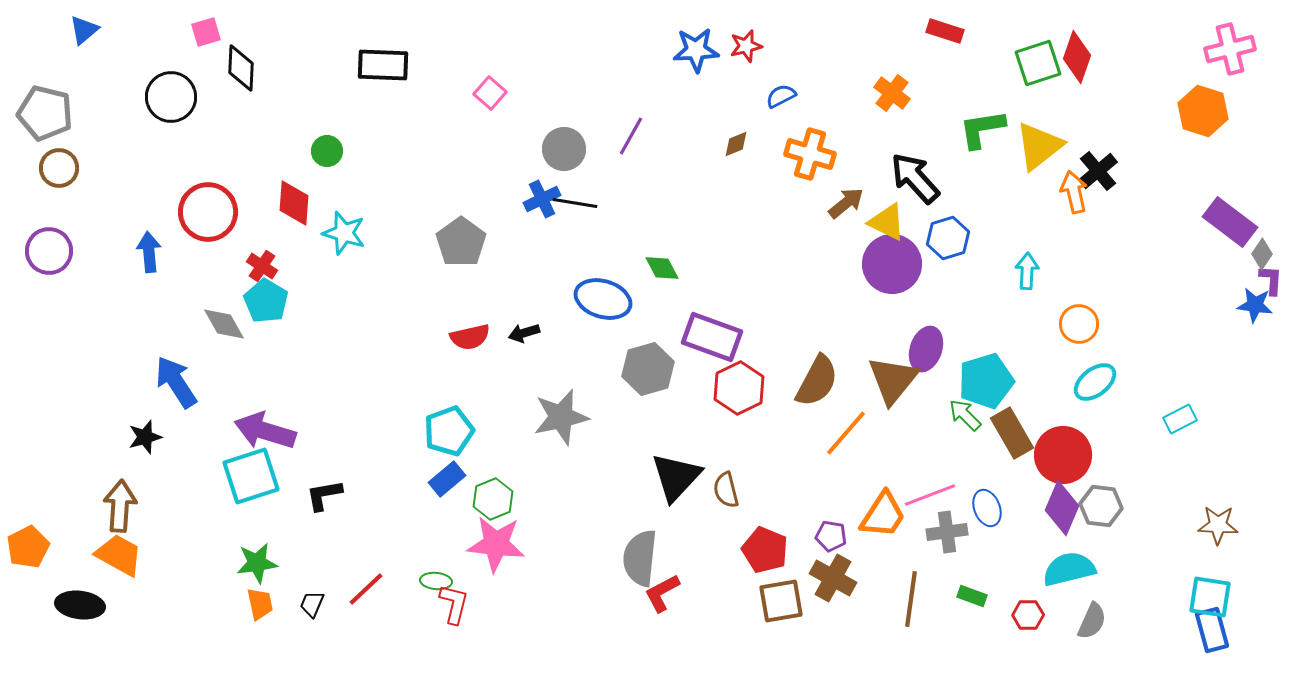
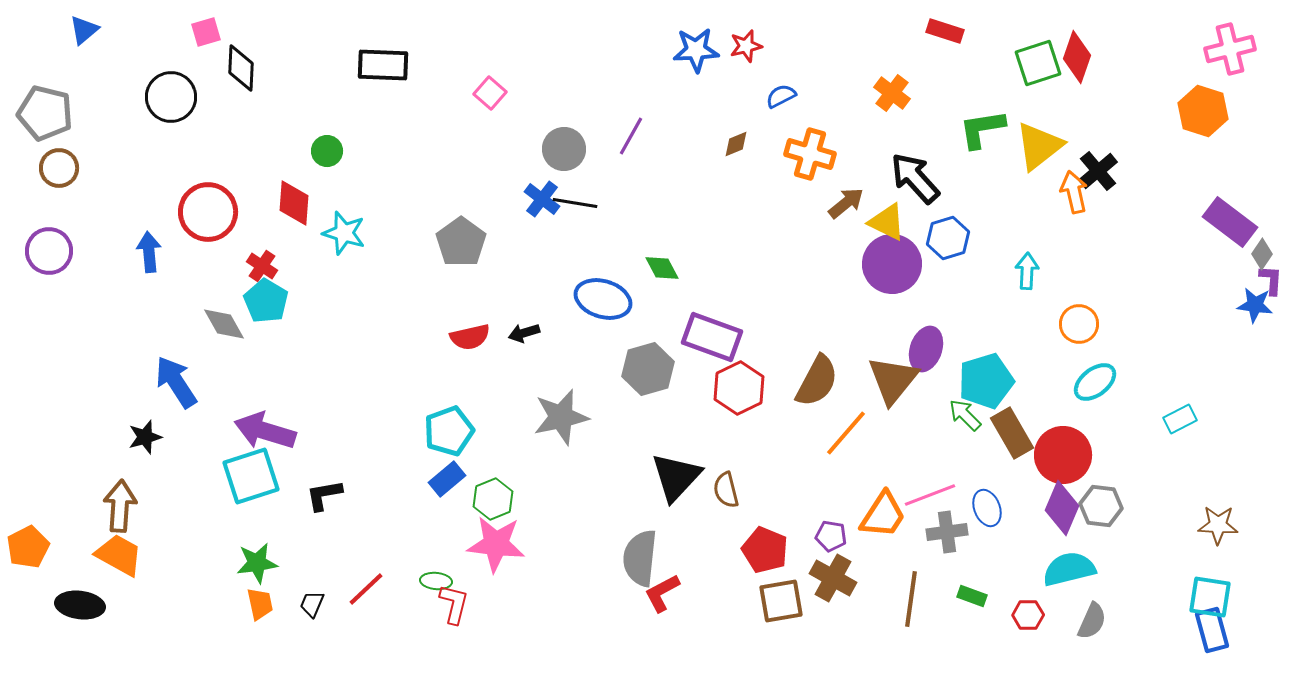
blue cross at (542, 199): rotated 27 degrees counterclockwise
